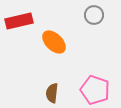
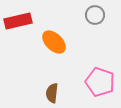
gray circle: moved 1 px right
red rectangle: moved 1 px left
pink pentagon: moved 5 px right, 8 px up
